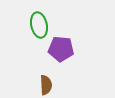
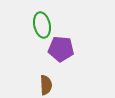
green ellipse: moved 3 px right
